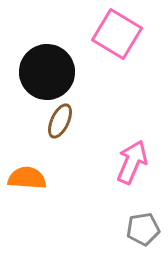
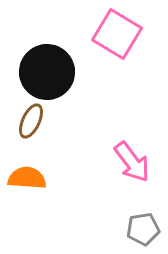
brown ellipse: moved 29 px left
pink arrow: rotated 120 degrees clockwise
